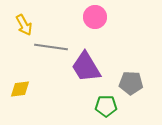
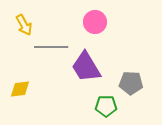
pink circle: moved 5 px down
gray line: rotated 8 degrees counterclockwise
